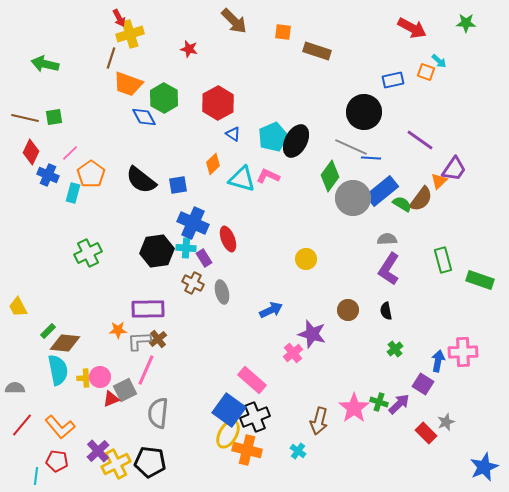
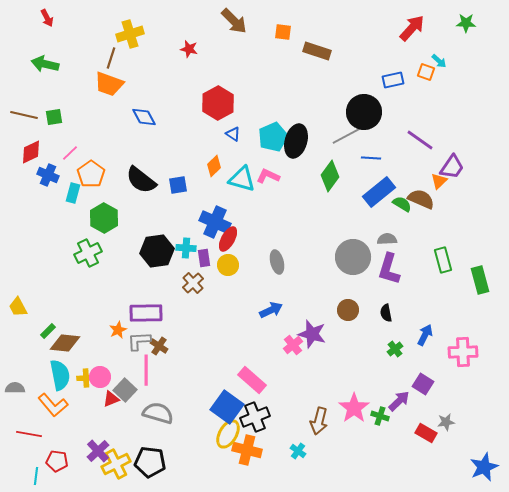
red arrow at (119, 18): moved 72 px left
red arrow at (412, 28): rotated 76 degrees counterclockwise
orange trapezoid at (128, 84): moved 19 px left
green hexagon at (164, 98): moved 60 px left, 120 px down
brown line at (25, 118): moved 1 px left, 3 px up
black ellipse at (296, 141): rotated 12 degrees counterclockwise
gray line at (351, 147): moved 3 px left, 12 px up; rotated 52 degrees counterclockwise
red diamond at (31, 152): rotated 40 degrees clockwise
orange diamond at (213, 164): moved 1 px right, 2 px down
purple trapezoid at (454, 169): moved 2 px left, 2 px up
blue rectangle at (382, 191): moved 3 px left, 1 px down
gray circle at (353, 198): moved 59 px down
brown semicircle at (421, 199): rotated 104 degrees counterclockwise
blue cross at (193, 223): moved 22 px right, 1 px up
red ellipse at (228, 239): rotated 50 degrees clockwise
purple rectangle at (204, 258): rotated 24 degrees clockwise
yellow circle at (306, 259): moved 78 px left, 6 px down
purple L-shape at (389, 269): rotated 16 degrees counterclockwise
green rectangle at (480, 280): rotated 56 degrees clockwise
brown cross at (193, 283): rotated 20 degrees clockwise
gray ellipse at (222, 292): moved 55 px right, 30 px up
purple rectangle at (148, 309): moved 2 px left, 4 px down
black semicircle at (386, 311): moved 2 px down
orange star at (118, 330): rotated 24 degrees counterclockwise
brown cross at (158, 339): moved 1 px right, 7 px down; rotated 18 degrees counterclockwise
pink cross at (293, 353): moved 8 px up
blue arrow at (438, 361): moved 13 px left, 26 px up; rotated 15 degrees clockwise
cyan semicircle at (58, 370): moved 2 px right, 5 px down
pink line at (146, 370): rotated 24 degrees counterclockwise
gray square at (125, 390): rotated 20 degrees counterclockwise
green cross at (379, 402): moved 1 px right, 14 px down
purple arrow at (399, 404): moved 3 px up
blue square at (229, 410): moved 2 px left, 3 px up
gray semicircle at (158, 413): rotated 100 degrees clockwise
gray star at (446, 422): rotated 12 degrees clockwise
red line at (22, 425): moved 7 px right, 9 px down; rotated 60 degrees clockwise
orange L-shape at (60, 427): moved 7 px left, 22 px up
red rectangle at (426, 433): rotated 15 degrees counterclockwise
